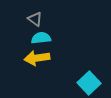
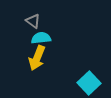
gray triangle: moved 2 px left, 2 px down
yellow arrow: rotated 60 degrees counterclockwise
